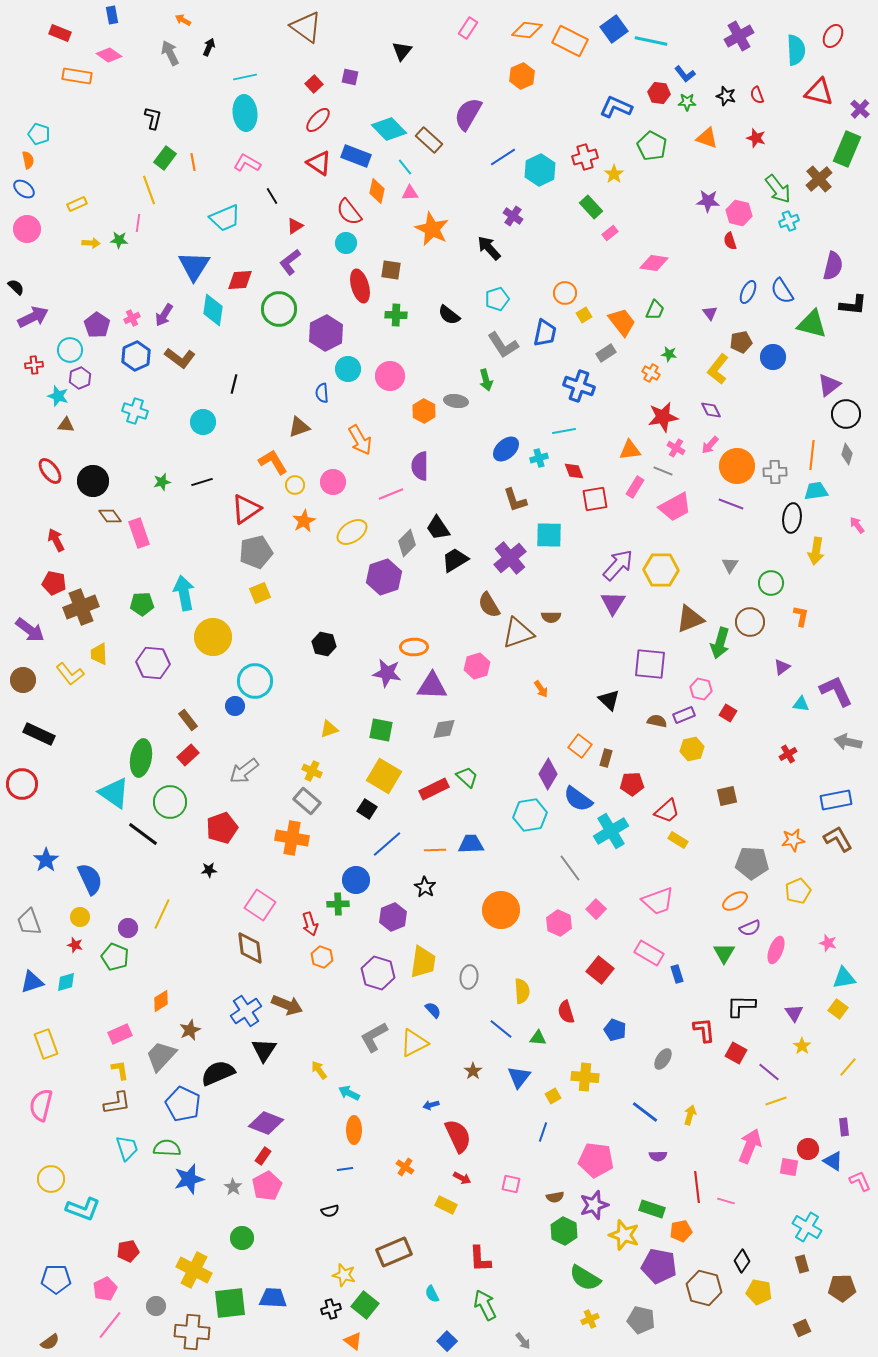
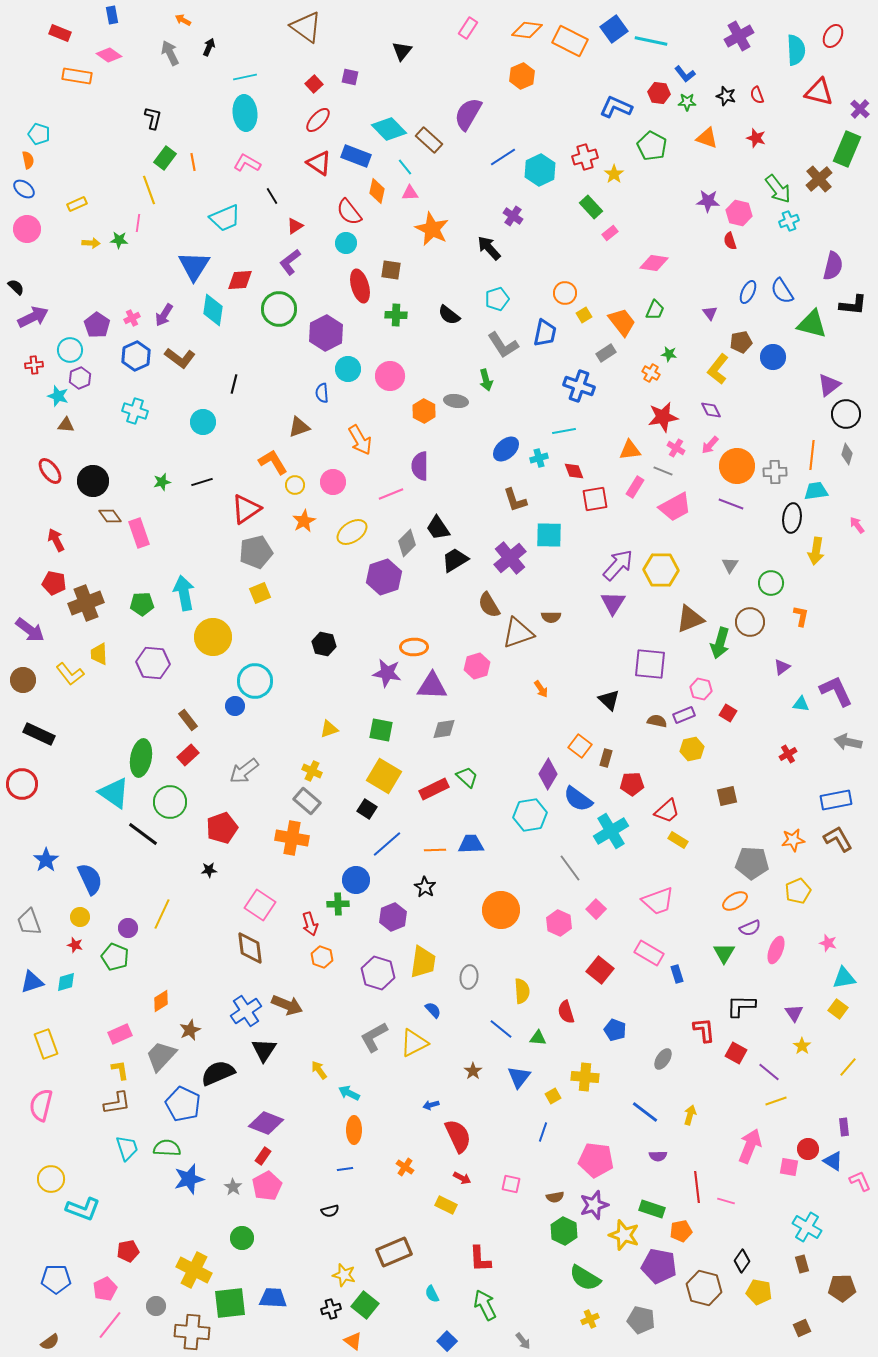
brown cross at (81, 607): moved 5 px right, 4 px up
